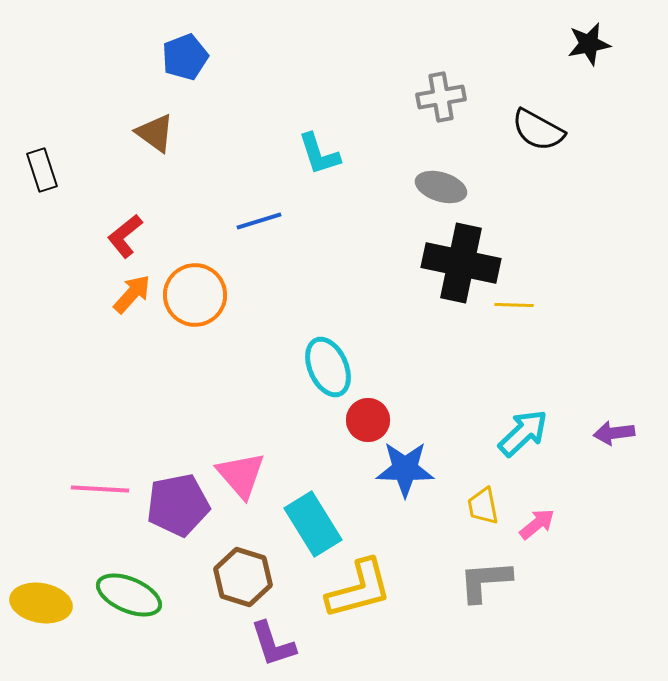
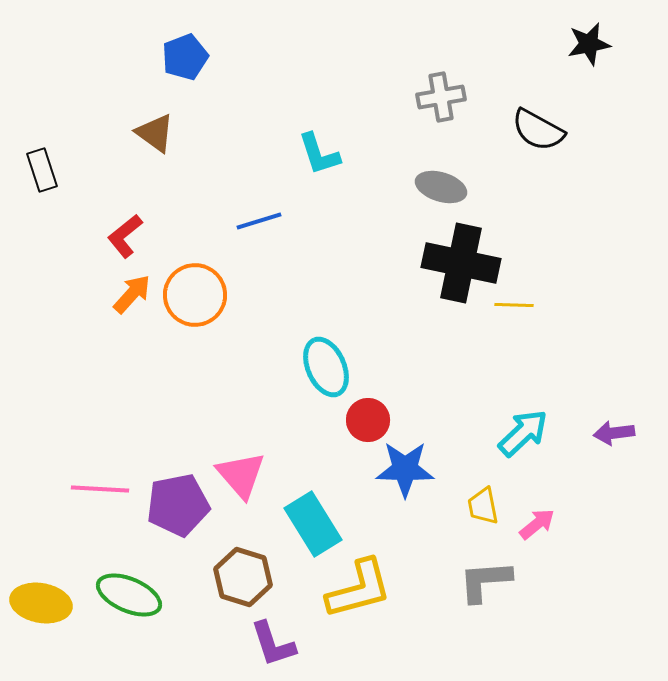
cyan ellipse: moved 2 px left
